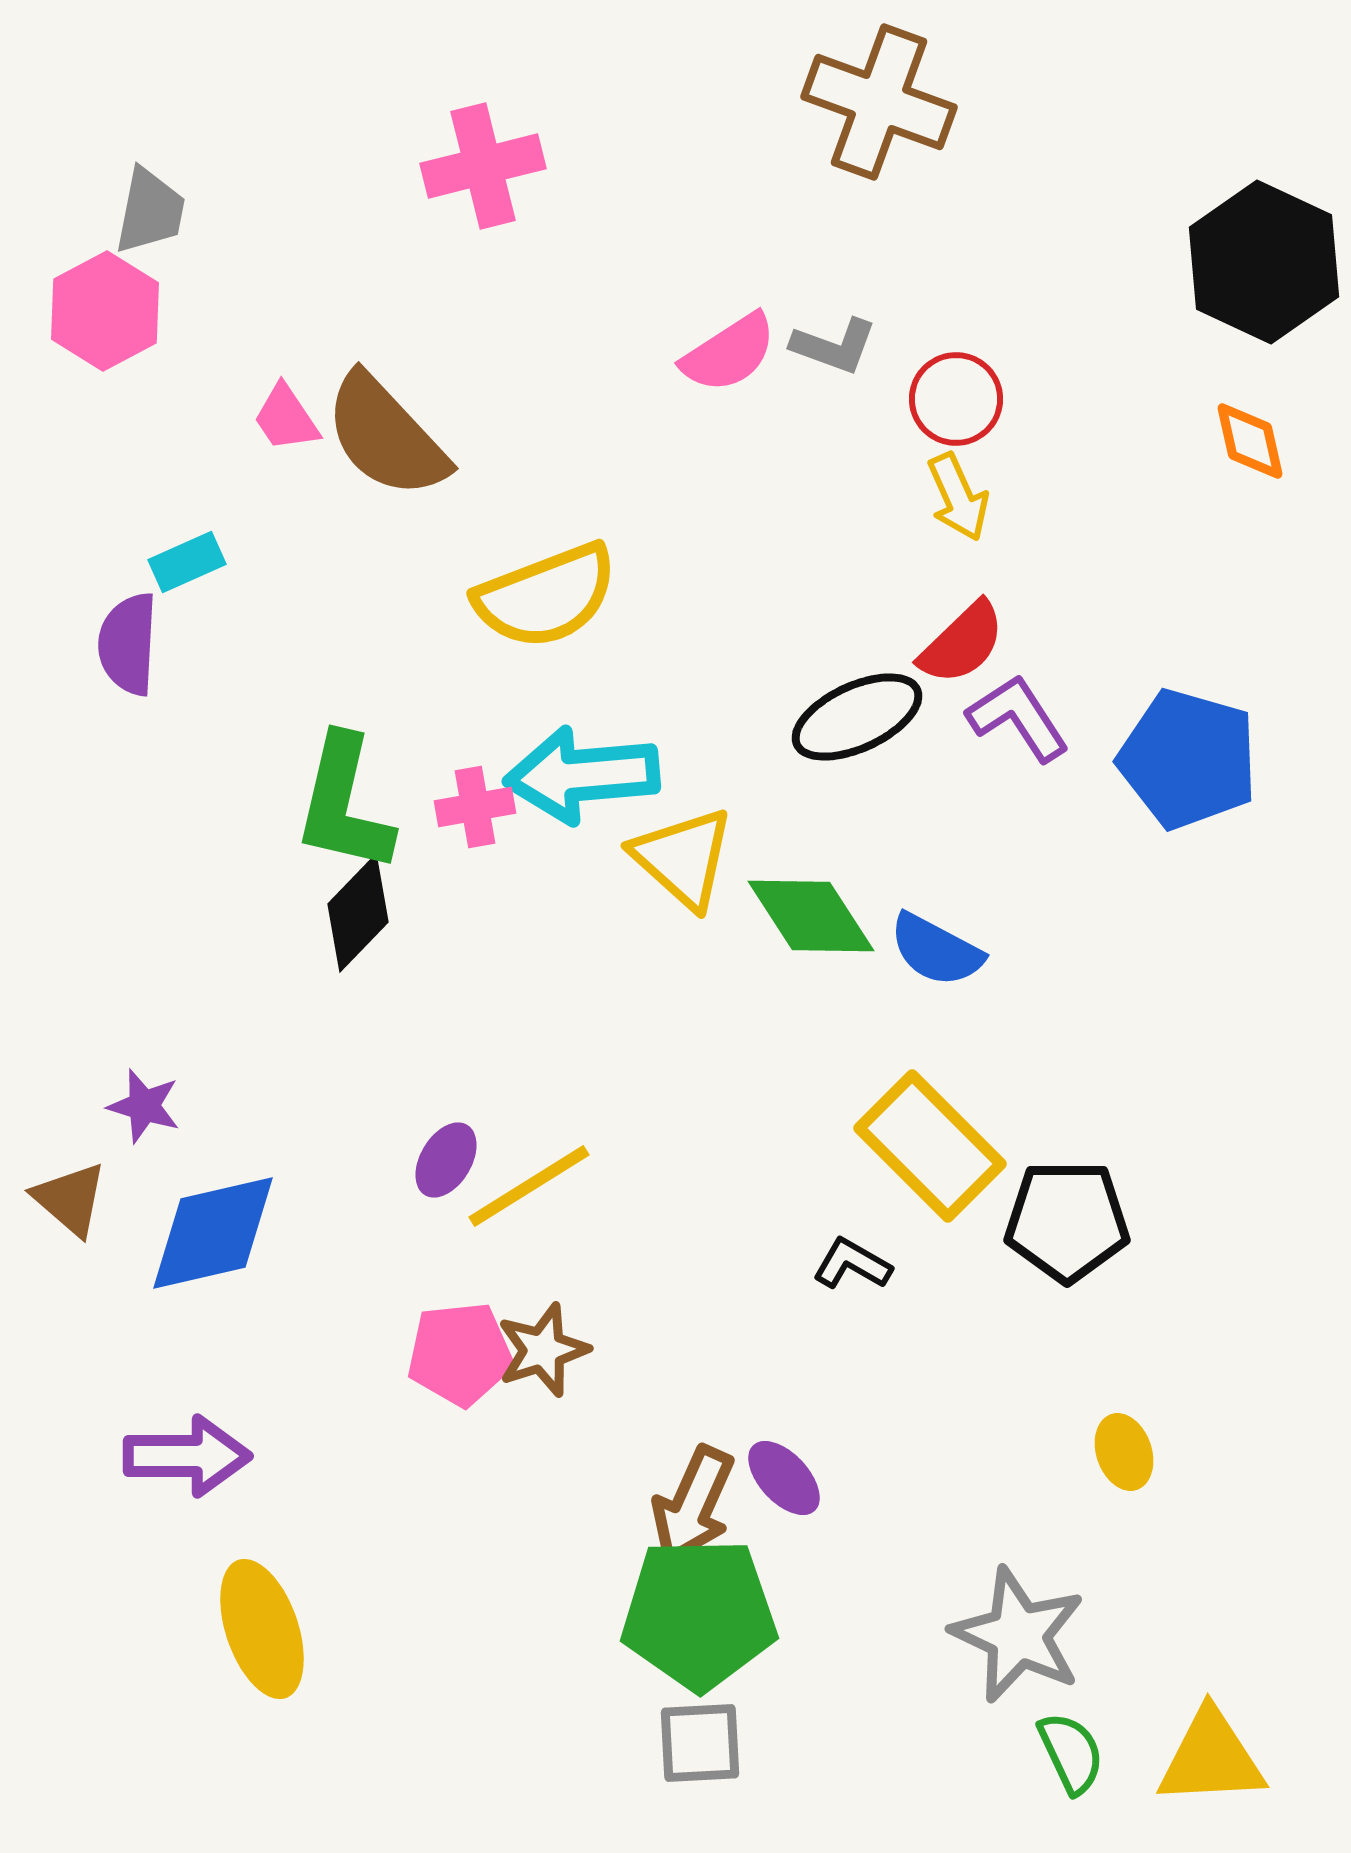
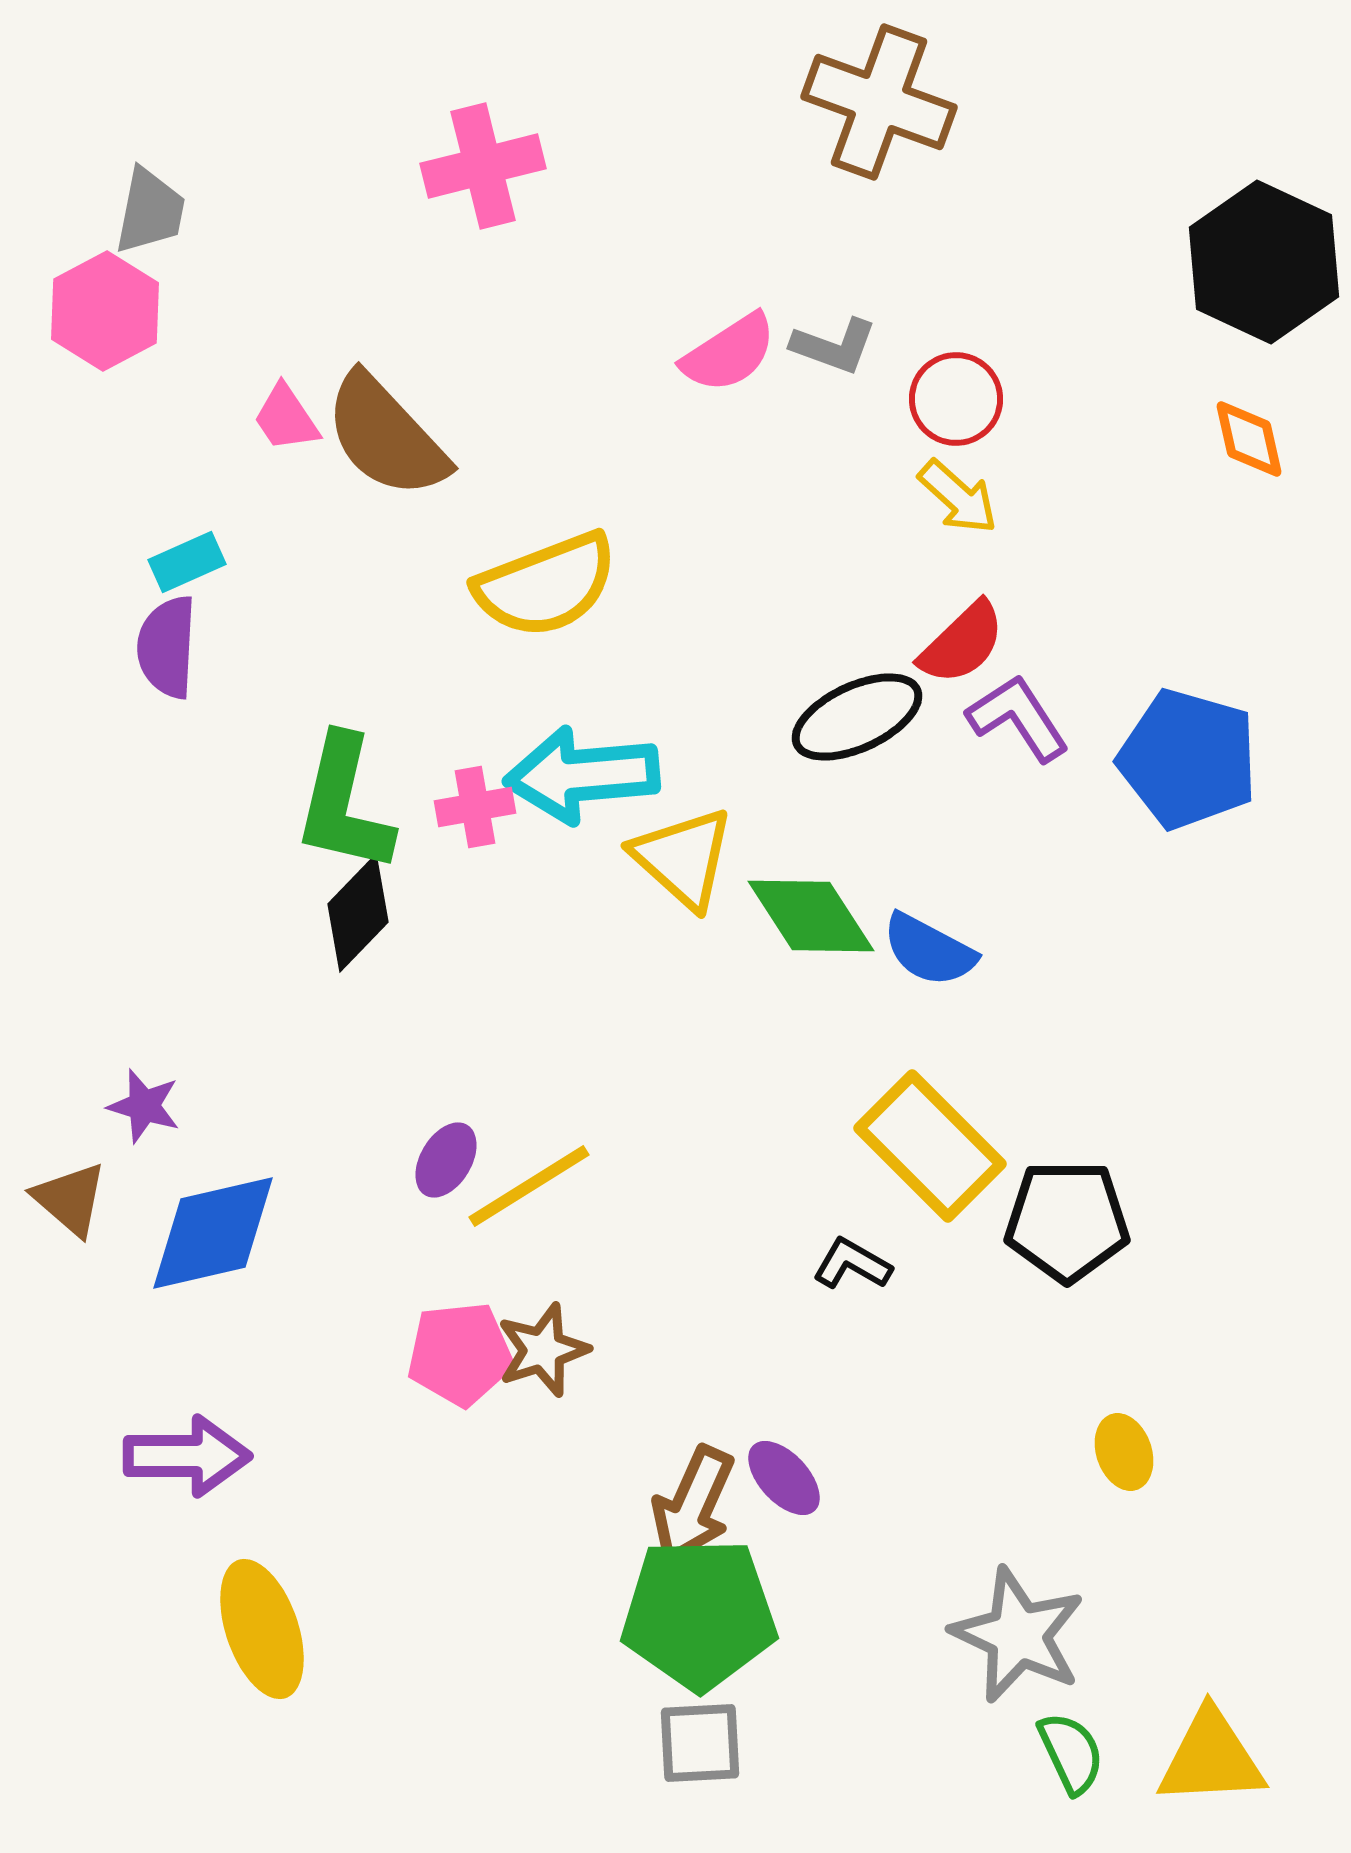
orange diamond at (1250, 441): moved 1 px left, 2 px up
yellow arrow at (958, 497): rotated 24 degrees counterclockwise
yellow semicircle at (546, 596): moved 11 px up
purple semicircle at (128, 644): moved 39 px right, 3 px down
blue semicircle at (936, 950): moved 7 px left
